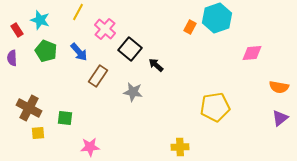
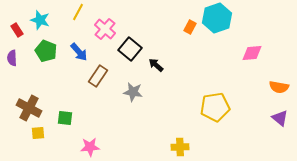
purple triangle: rotated 42 degrees counterclockwise
